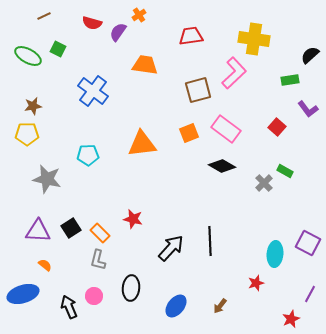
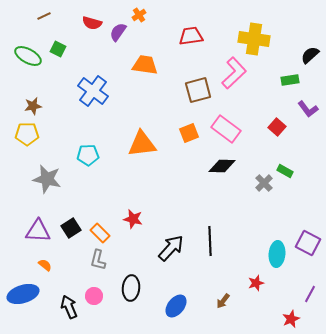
black diamond at (222, 166): rotated 28 degrees counterclockwise
cyan ellipse at (275, 254): moved 2 px right
brown arrow at (220, 306): moved 3 px right, 5 px up
